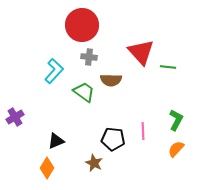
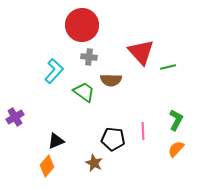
green line: rotated 21 degrees counterclockwise
orange diamond: moved 2 px up; rotated 10 degrees clockwise
